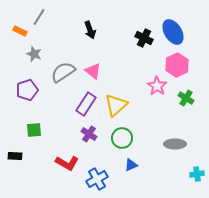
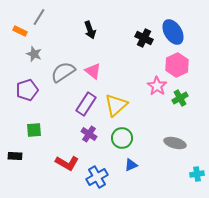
green cross: moved 6 px left; rotated 28 degrees clockwise
gray ellipse: moved 1 px up; rotated 15 degrees clockwise
blue cross: moved 2 px up
